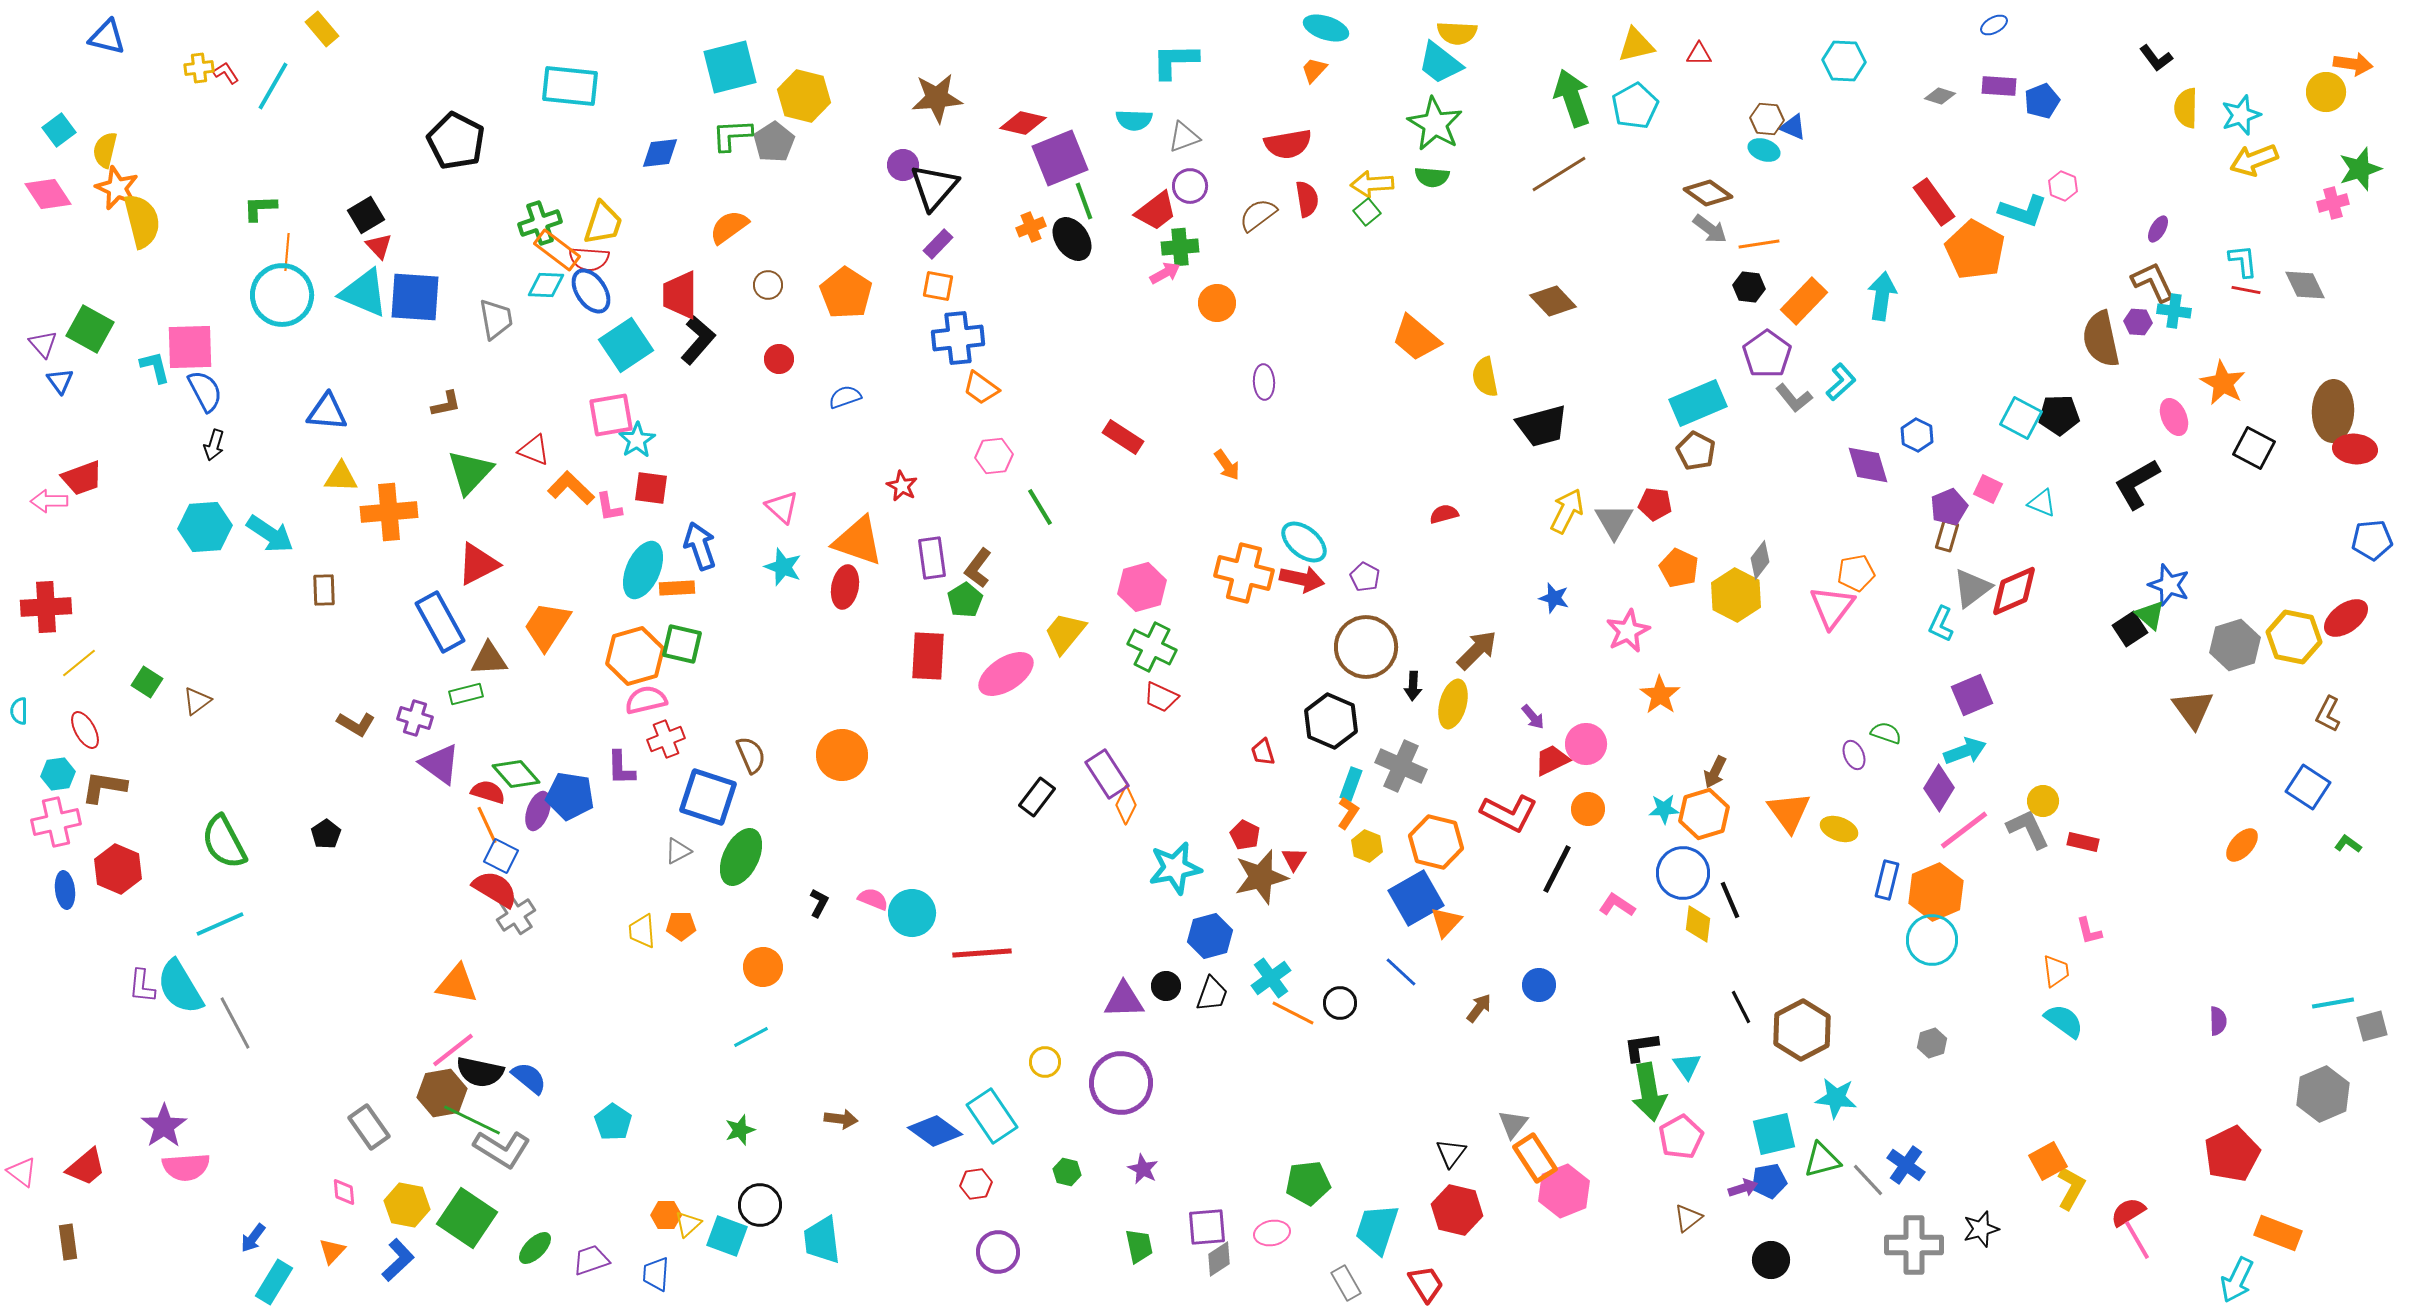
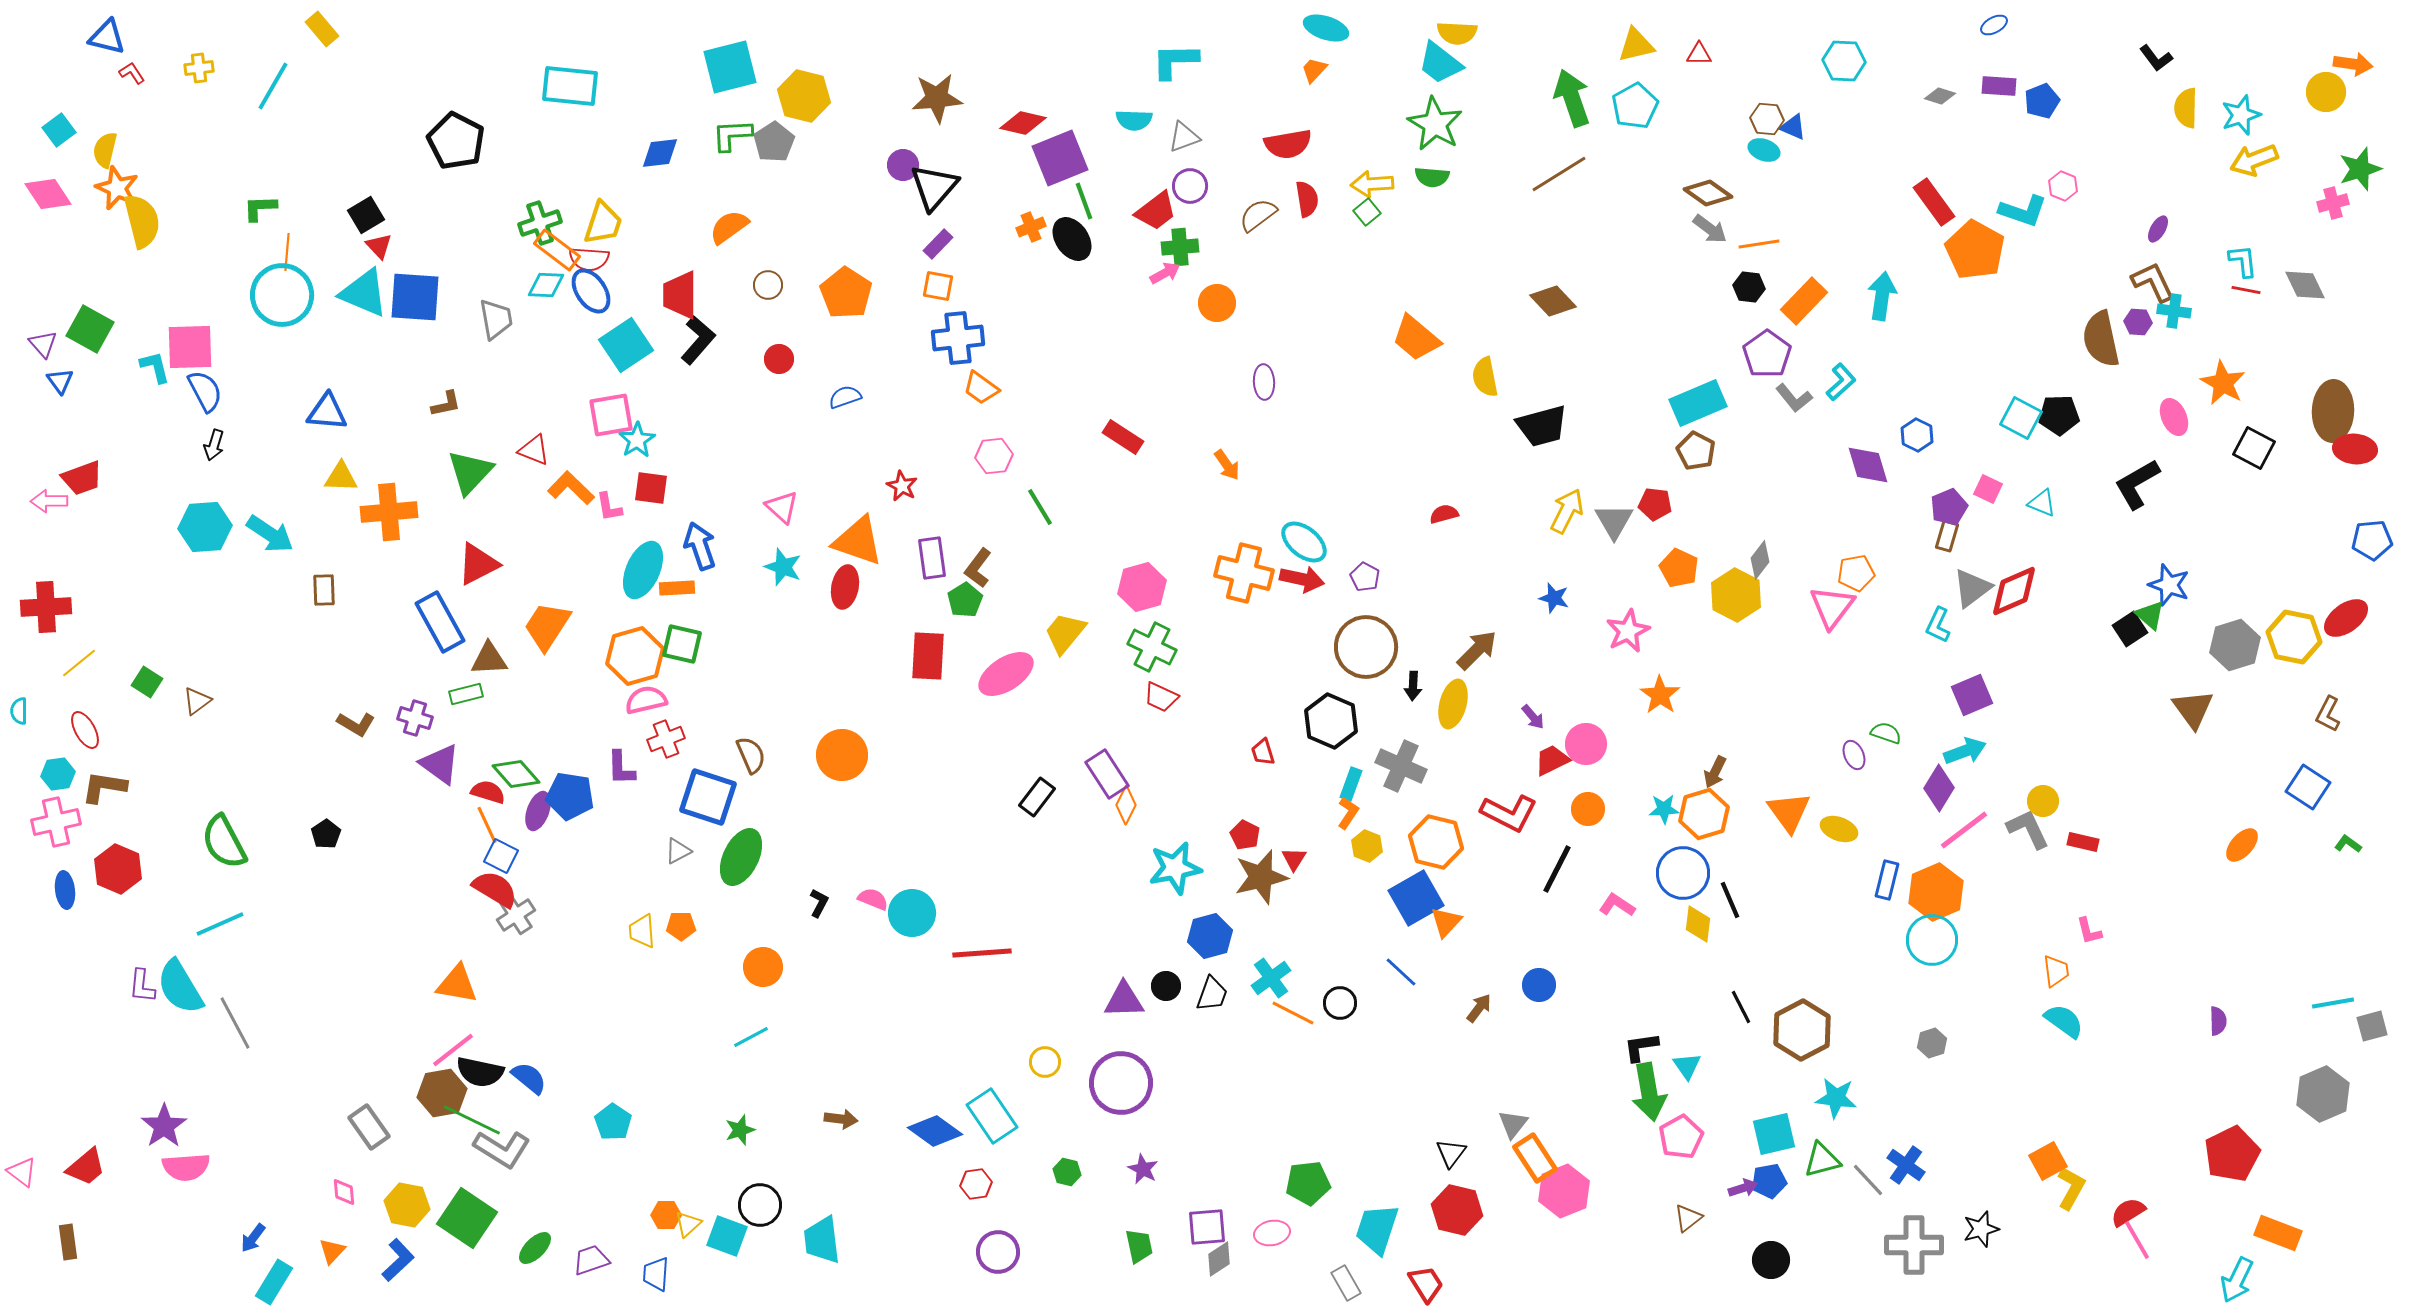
red L-shape at (226, 73): moved 94 px left
cyan L-shape at (1941, 624): moved 3 px left, 1 px down
